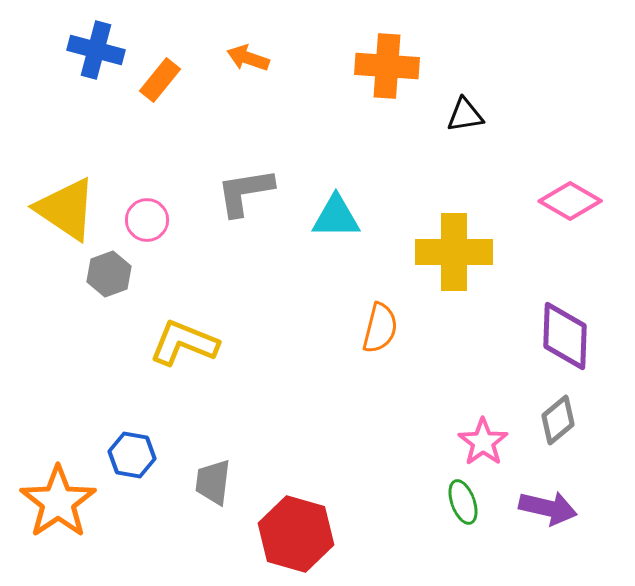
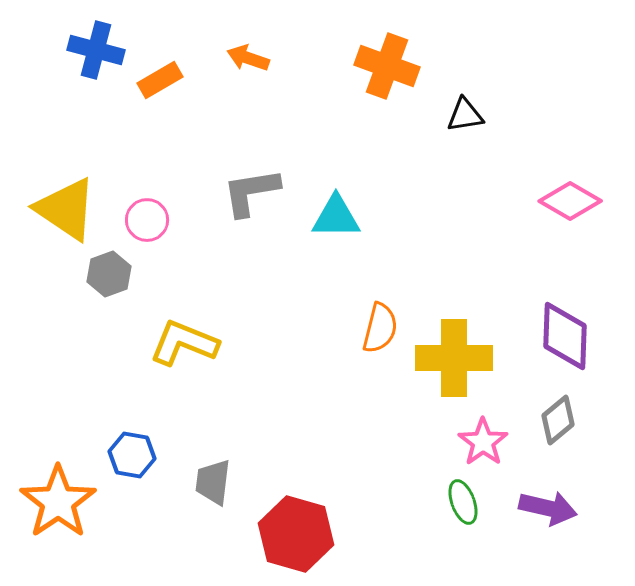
orange cross: rotated 16 degrees clockwise
orange rectangle: rotated 21 degrees clockwise
gray L-shape: moved 6 px right
yellow cross: moved 106 px down
